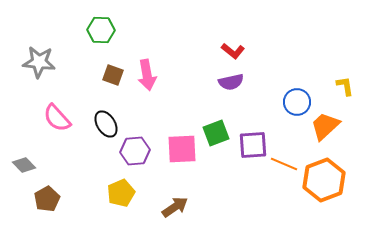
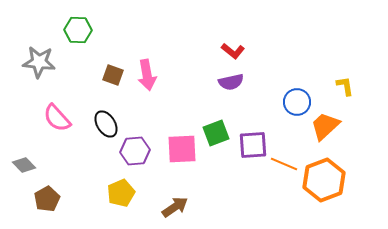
green hexagon: moved 23 px left
